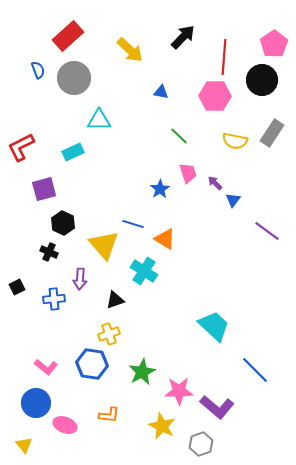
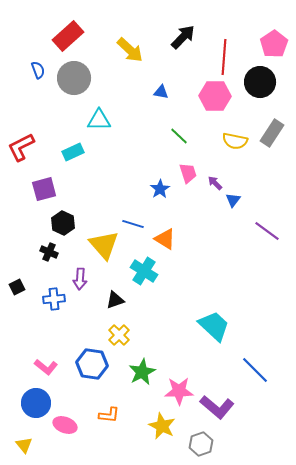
black circle at (262, 80): moved 2 px left, 2 px down
yellow cross at (109, 334): moved 10 px right, 1 px down; rotated 25 degrees counterclockwise
